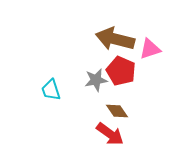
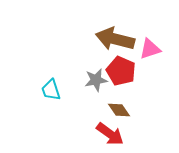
brown diamond: moved 2 px right, 1 px up
